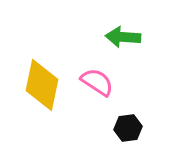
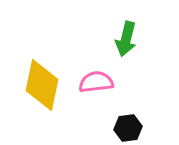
green arrow: moved 3 px right, 2 px down; rotated 80 degrees counterclockwise
pink semicircle: moved 1 px left; rotated 40 degrees counterclockwise
